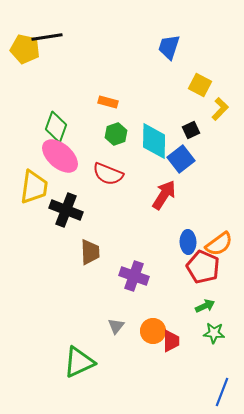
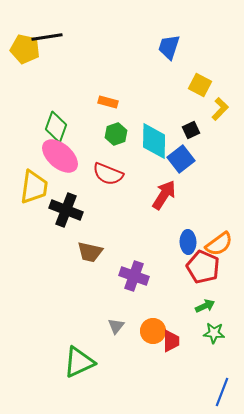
brown trapezoid: rotated 104 degrees clockwise
